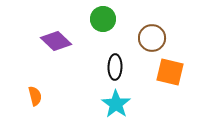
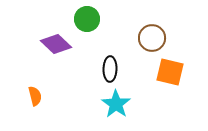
green circle: moved 16 px left
purple diamond: moved 3 px down
black ellipse: moved 5 px left, 2 px down
